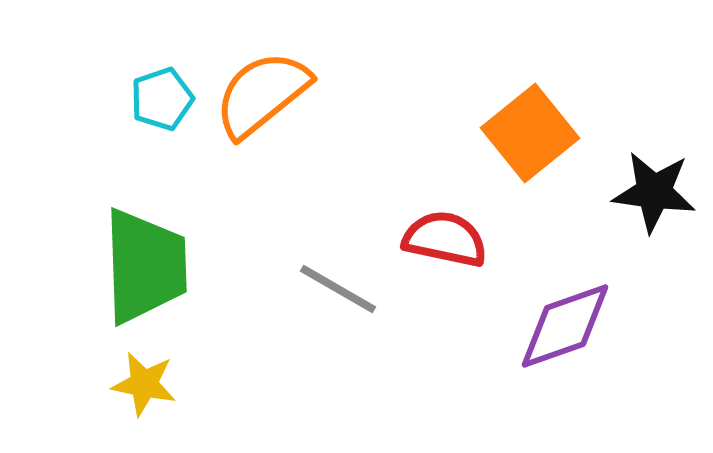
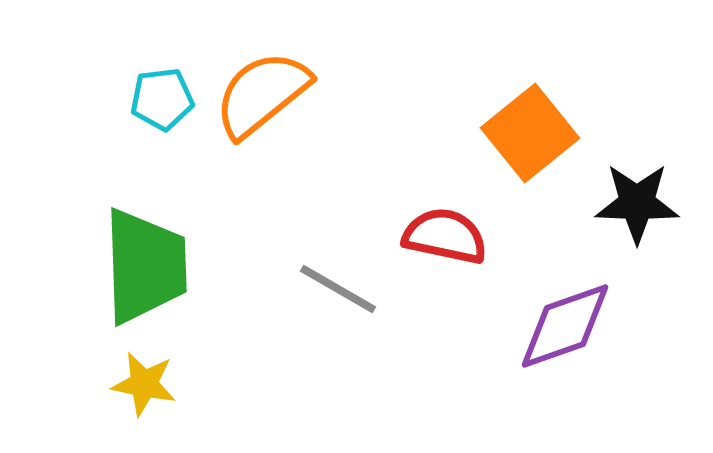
cyan pentagon: rotated 12 degrees clockwise
black star: moved 17 px left, 11 px down; rotated 6 degrees counterclockwise
red semicircle: moved 3 px up
